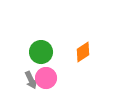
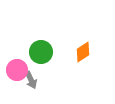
pink circle: moved 29 px left, 8 px up
